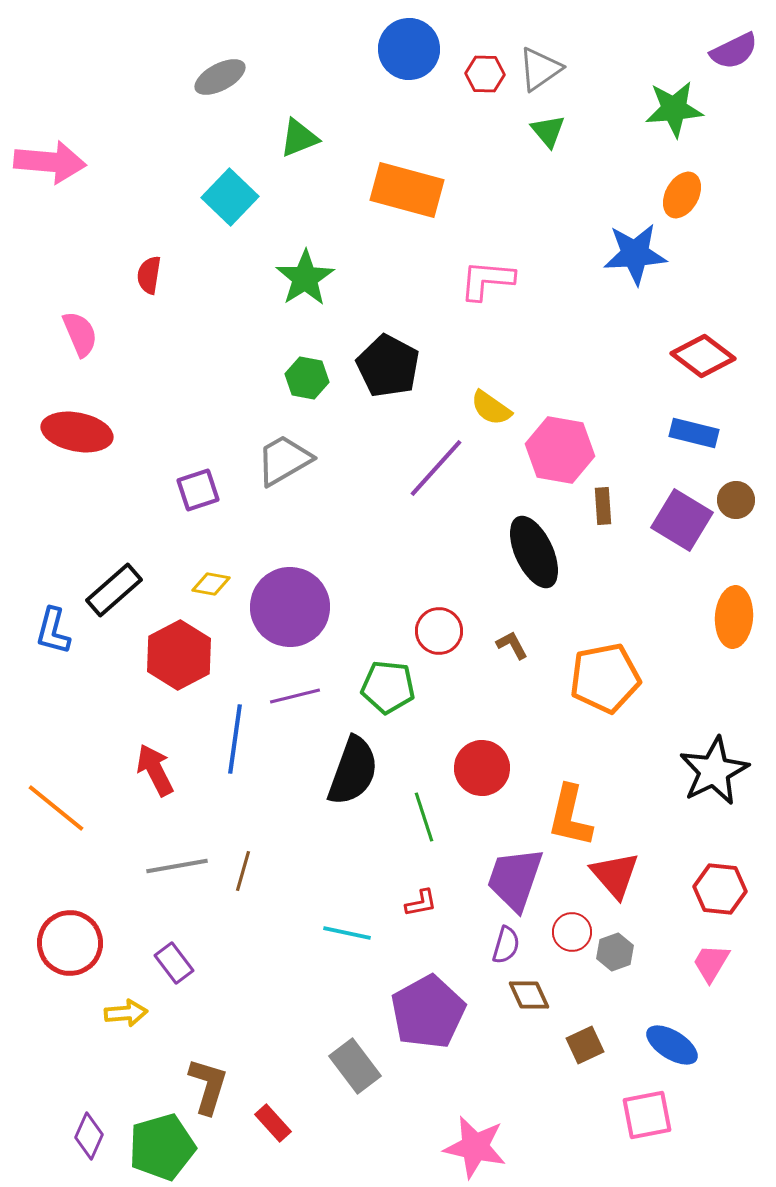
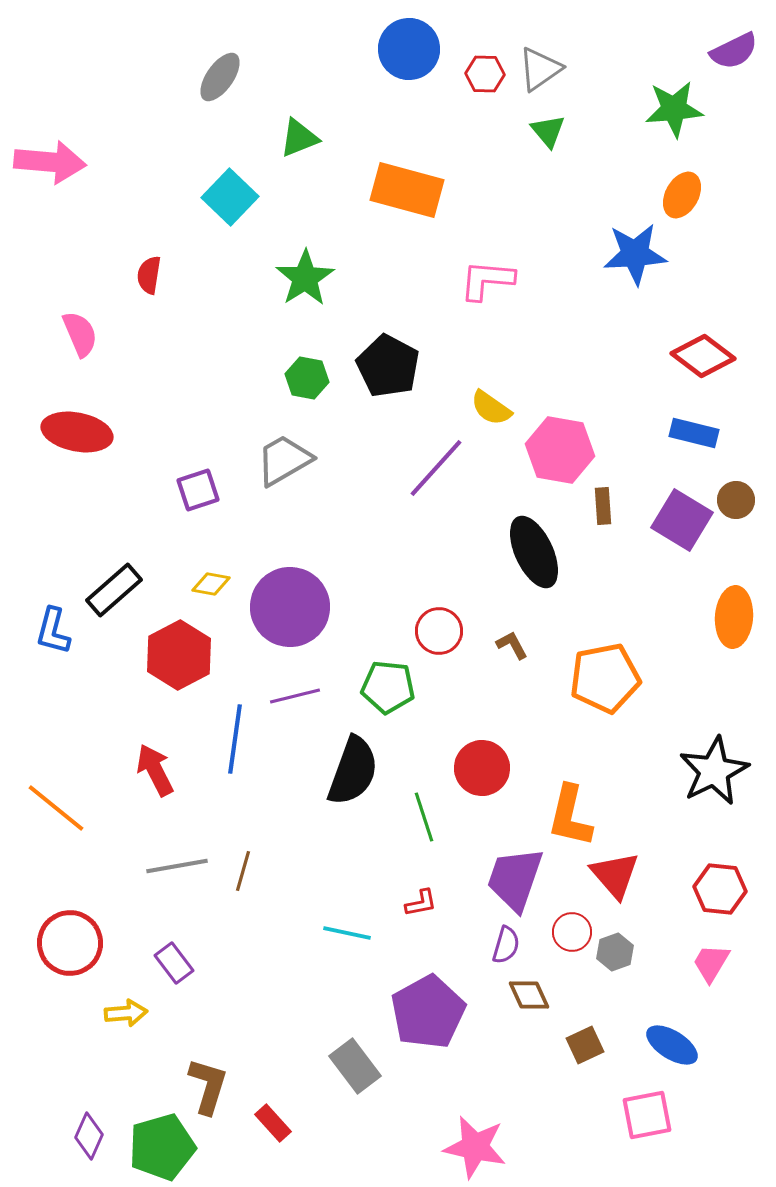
gray ellipse at (220, 77): rotated 27 degrees counterclockwise
